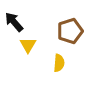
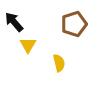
brown pentagon: moved 4 px right, 7 px up
yellow semicircle: rotated 18 degrees counterclockwise
